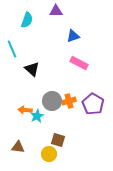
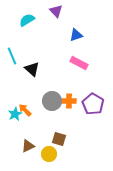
purple triangle: rotated 48 degrees clockwise
cyan semicircle: rotated 140 degrees counterclockwise
blue triangle: moved 3 px right, 1 px up
cyan line: moved 7 px down
orange cross: rotated 16 degrees clockwise
orange arrow: rotated 40 degrees clockwise
cyan star: moved 22 px left, 2 px up
brown square: moved 1 px right, 1 px up
brown triangle: moved 10 px right, 1 px up; rotated 32 degrees counterclockwise
